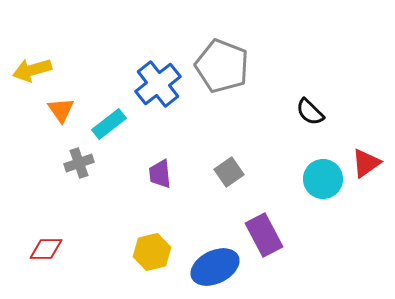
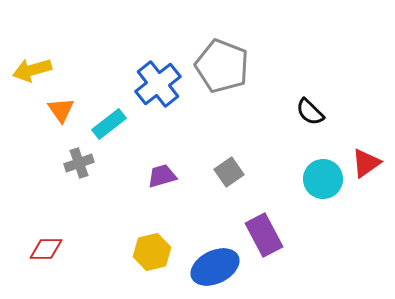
purple trapezoid: moved 2 px right, 2 px down; rotated 80 degrees clockwise
